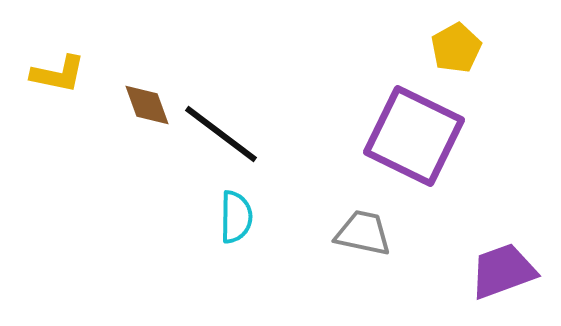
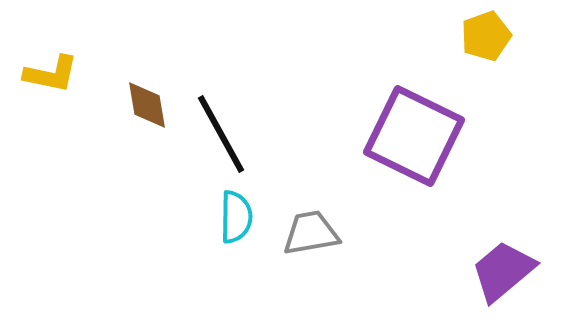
yellow pentagon: moved 30 px right, 12 px up; rotated 9 degrees clockwise
yellow L-shape: moved 7 px left
brown diamond: rotated 10 degrees clockwise
black line: rotated 24 degrees clockwise
gray trapezoid: moved 52 px left; rotated 22 degrees counterclockwise
purple trapezoid: rotated 20 degrees counterclockwise
